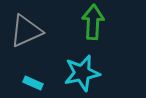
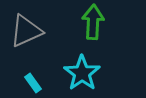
cyan star: rotated 24 degrees counterclockwise
cyan rectangle: rotated 30 degrees clockwise
